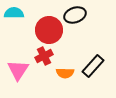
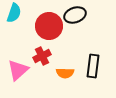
cyan semicircle: rotated 108 degrees clockwise
red circle: moved 4 px up
red cross: moved 2 px left
black rectangle: rotated 35 degrees counterclockwise
pink triangle: rotated 15 degrees clockwise
